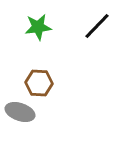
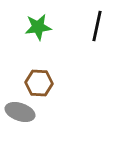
black line: rotated 32 degrees counterclockwise
